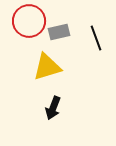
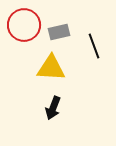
red circle: moved 5 px left, 4 px down
black line: moved 2 px left, 8 px down
yellow triangle: moved 4 px right, 1 px down; rotated 20 degrees clockwise
